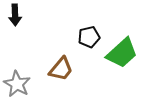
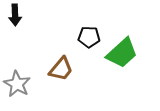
black pentagon: rotated 15 degrees clockwise
